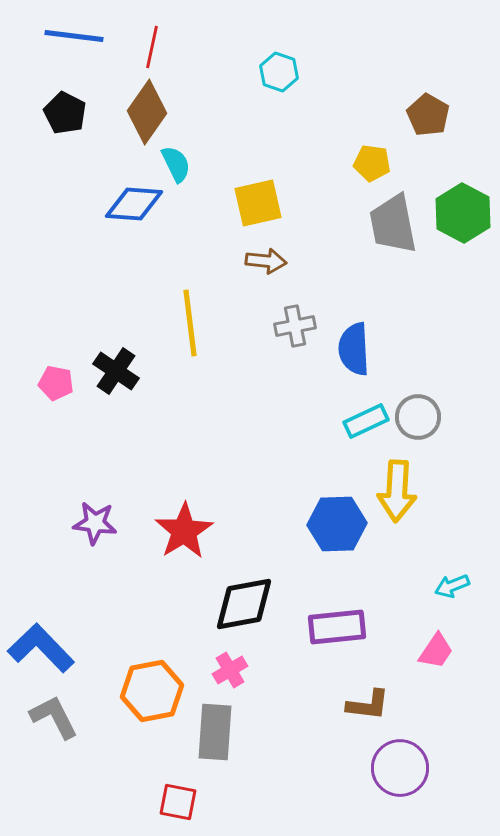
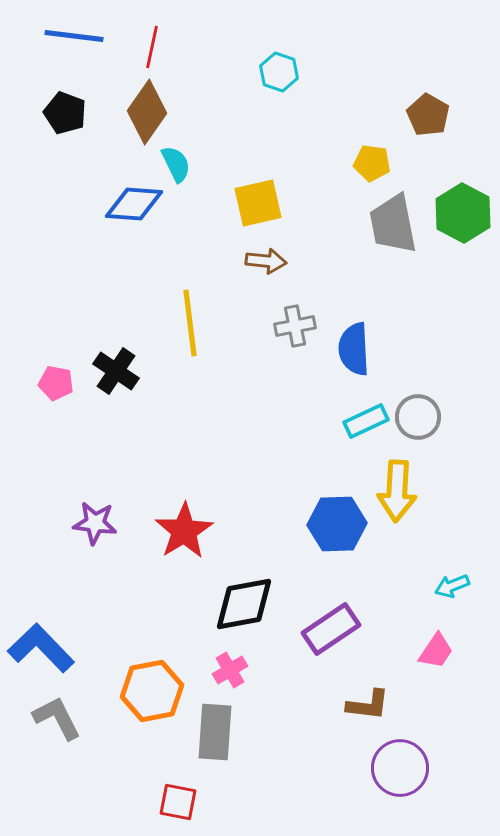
black pentagon: rotated 6 degrees counterclockwise
purple rectangle: moved 6 px left, 2 px down; rotated 28 degrees counterclockwise
gray L-shape: moved 3 px right, 1 px down
